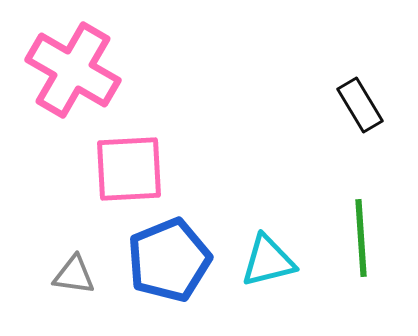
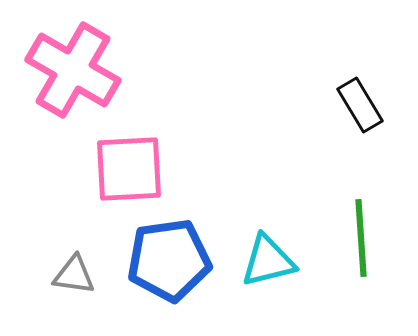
blue pentagon: rotated 14 degrees clockwise
